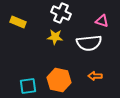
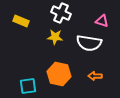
yellow rectangle: moved 3 px right, 1 px up
white semicircle: rotated 15 degrees clockwise
orange hexagon: moved 6 px up
